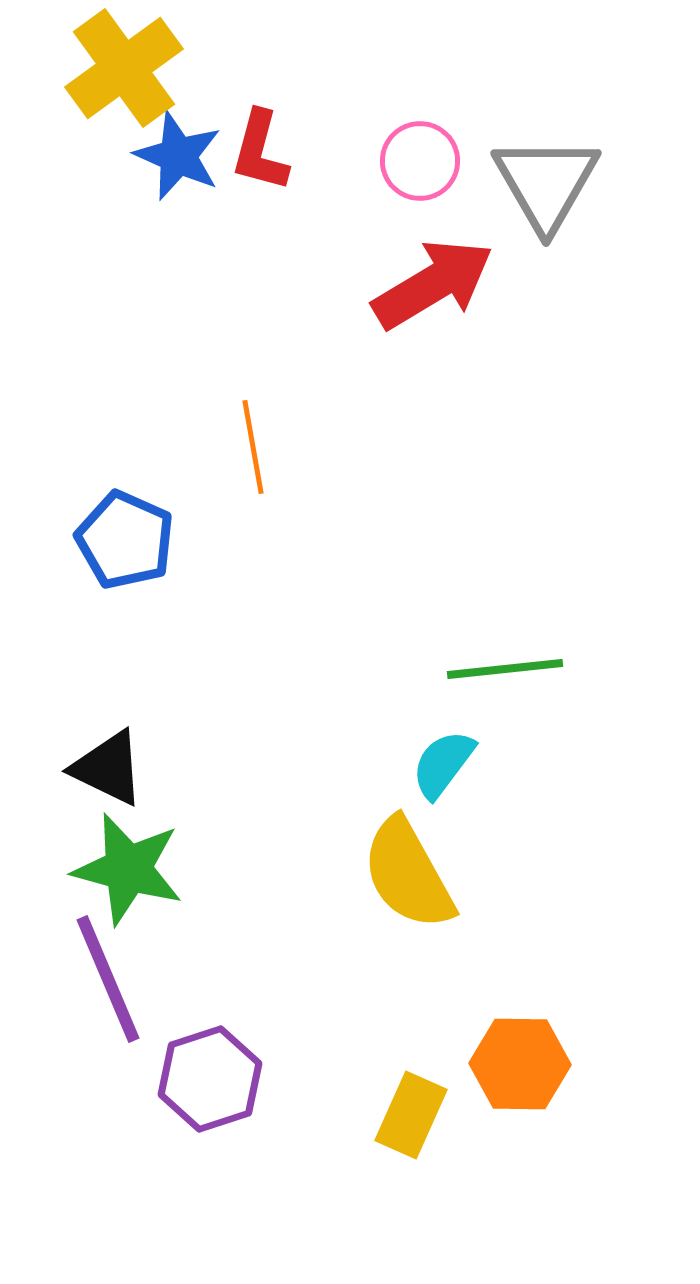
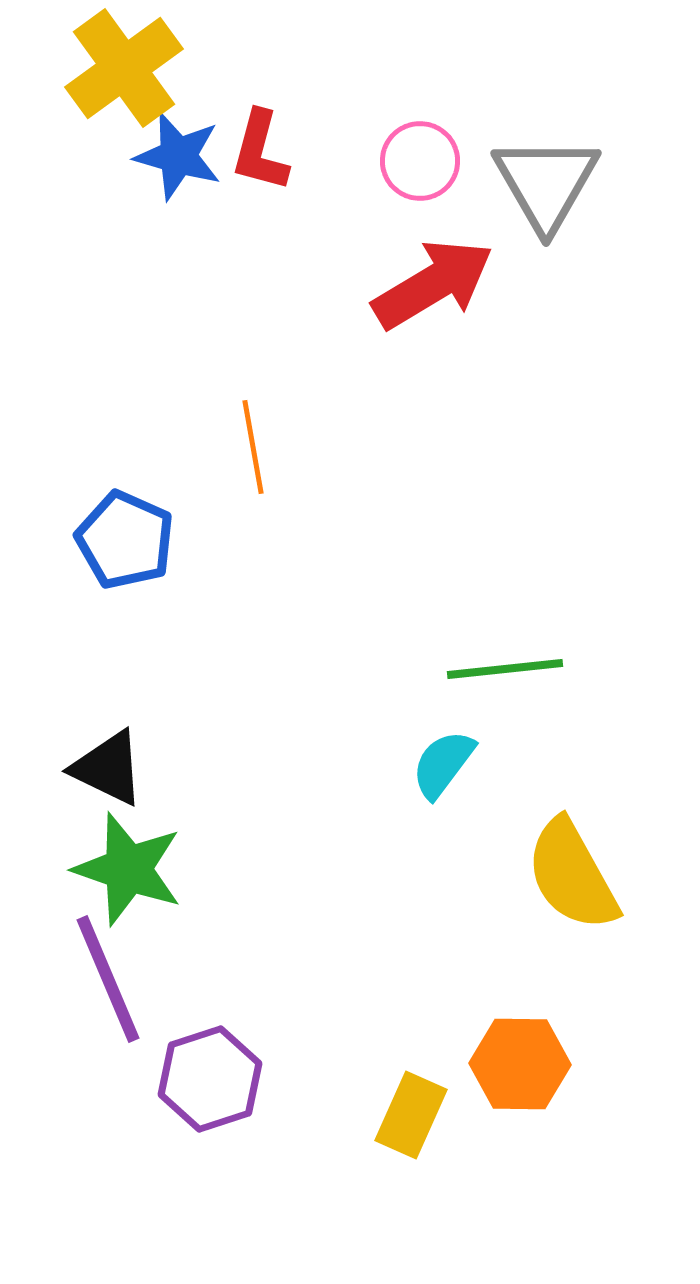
blue star: rotated 8 degrees counterclockwise
green star: rotated 4 degrees clockwise
yellow semicircle: moved 164 px right, 1 px down
